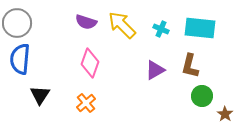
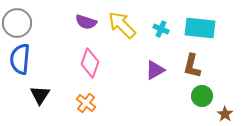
brown L-shape: moved 2 px right
orange cross: rotated 12 degrees counterclockwise
